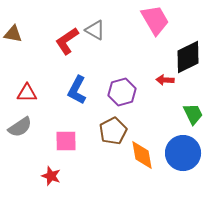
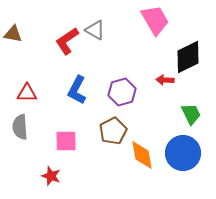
green trapezoid: moved 2 px left
gray semicircle: rotated 120 degrees clockwise
